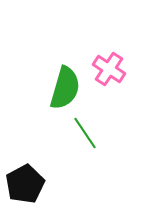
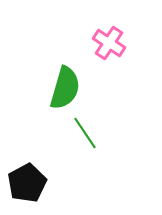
pink cross: moved 26 px up
black pentagon: moved 2 px right, 1 px up
